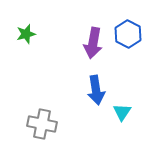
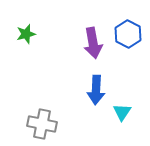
purple arrow: rotated 20 degrees counterclockwise
blue arrow: rotated 12 degrees clockwise
